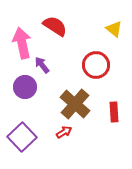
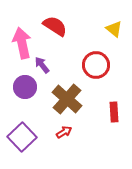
brown cross: moved 8 px left, 5 px up
